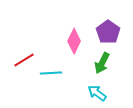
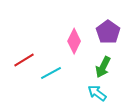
green arrow: moved 1 px right, 4 px down
cyan line: rotated 25 degrees counterclockwise
